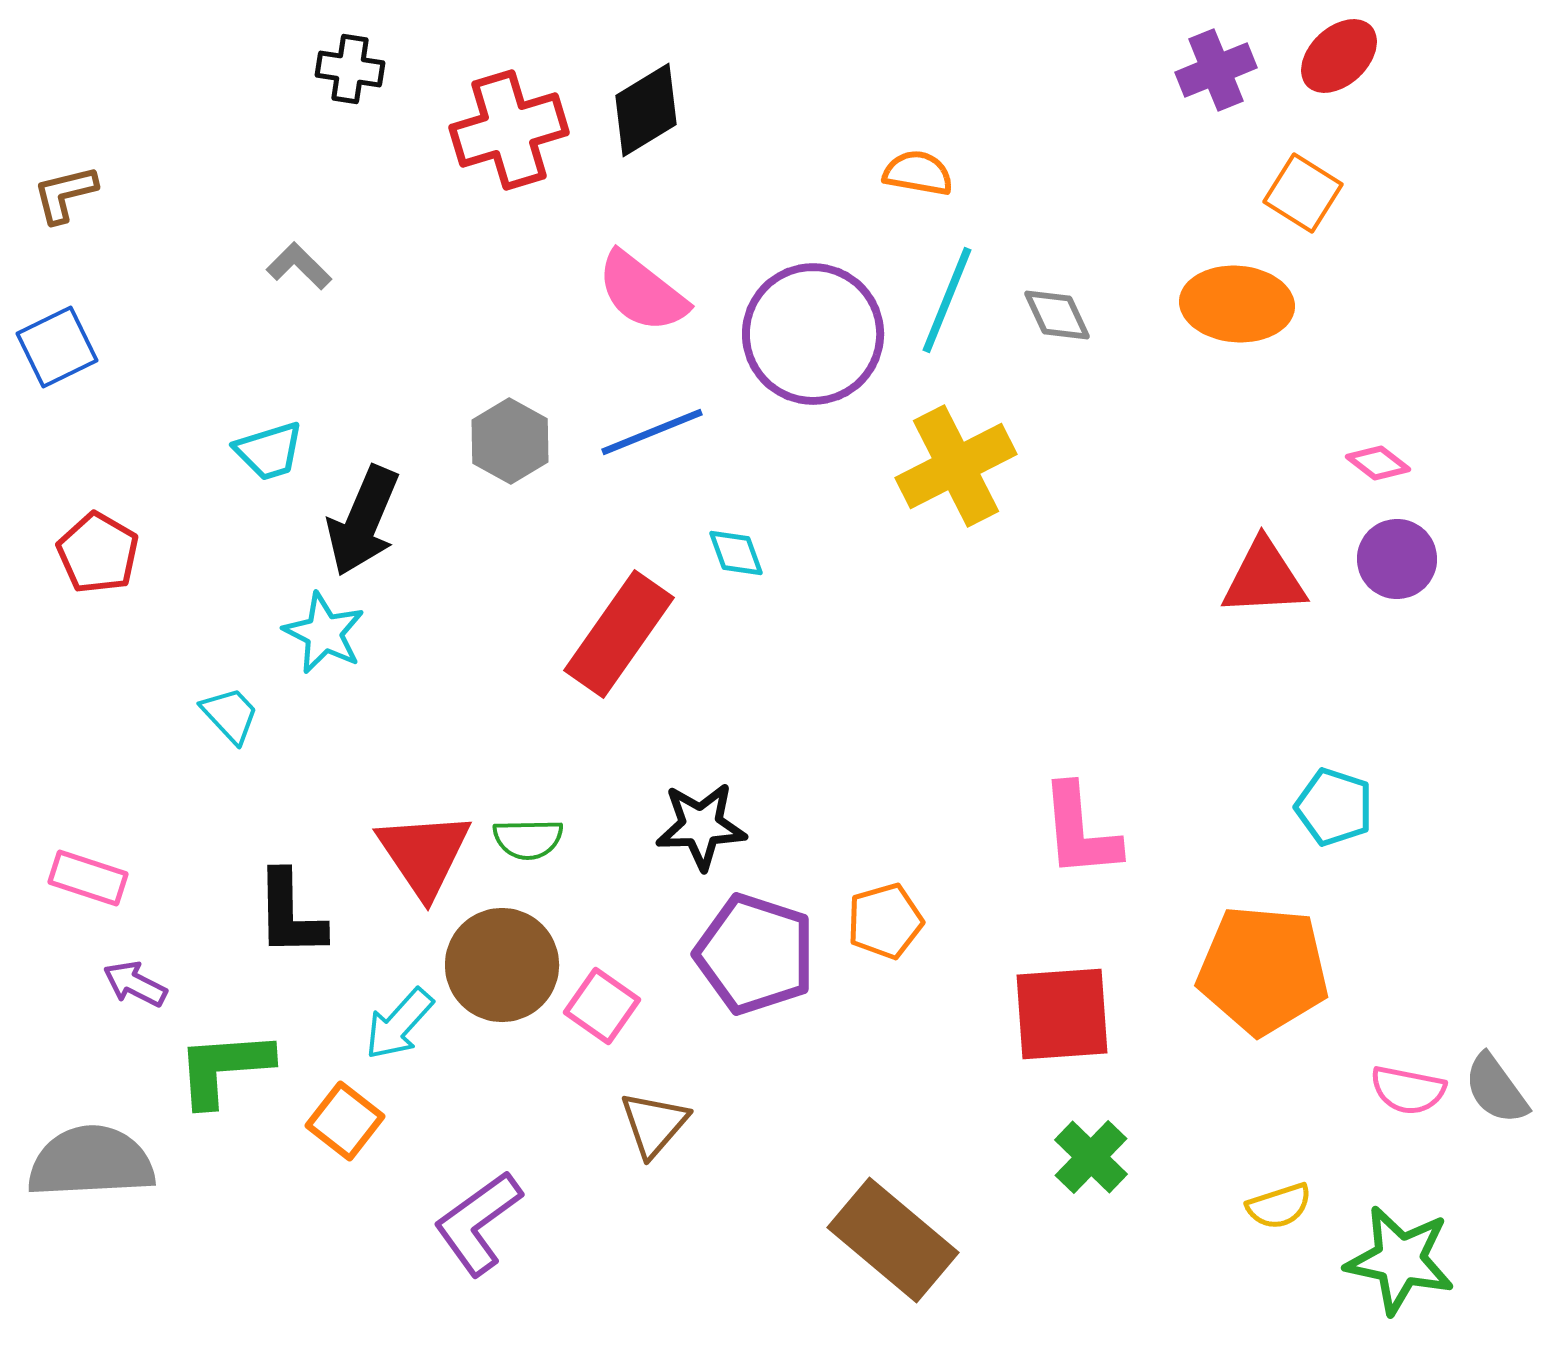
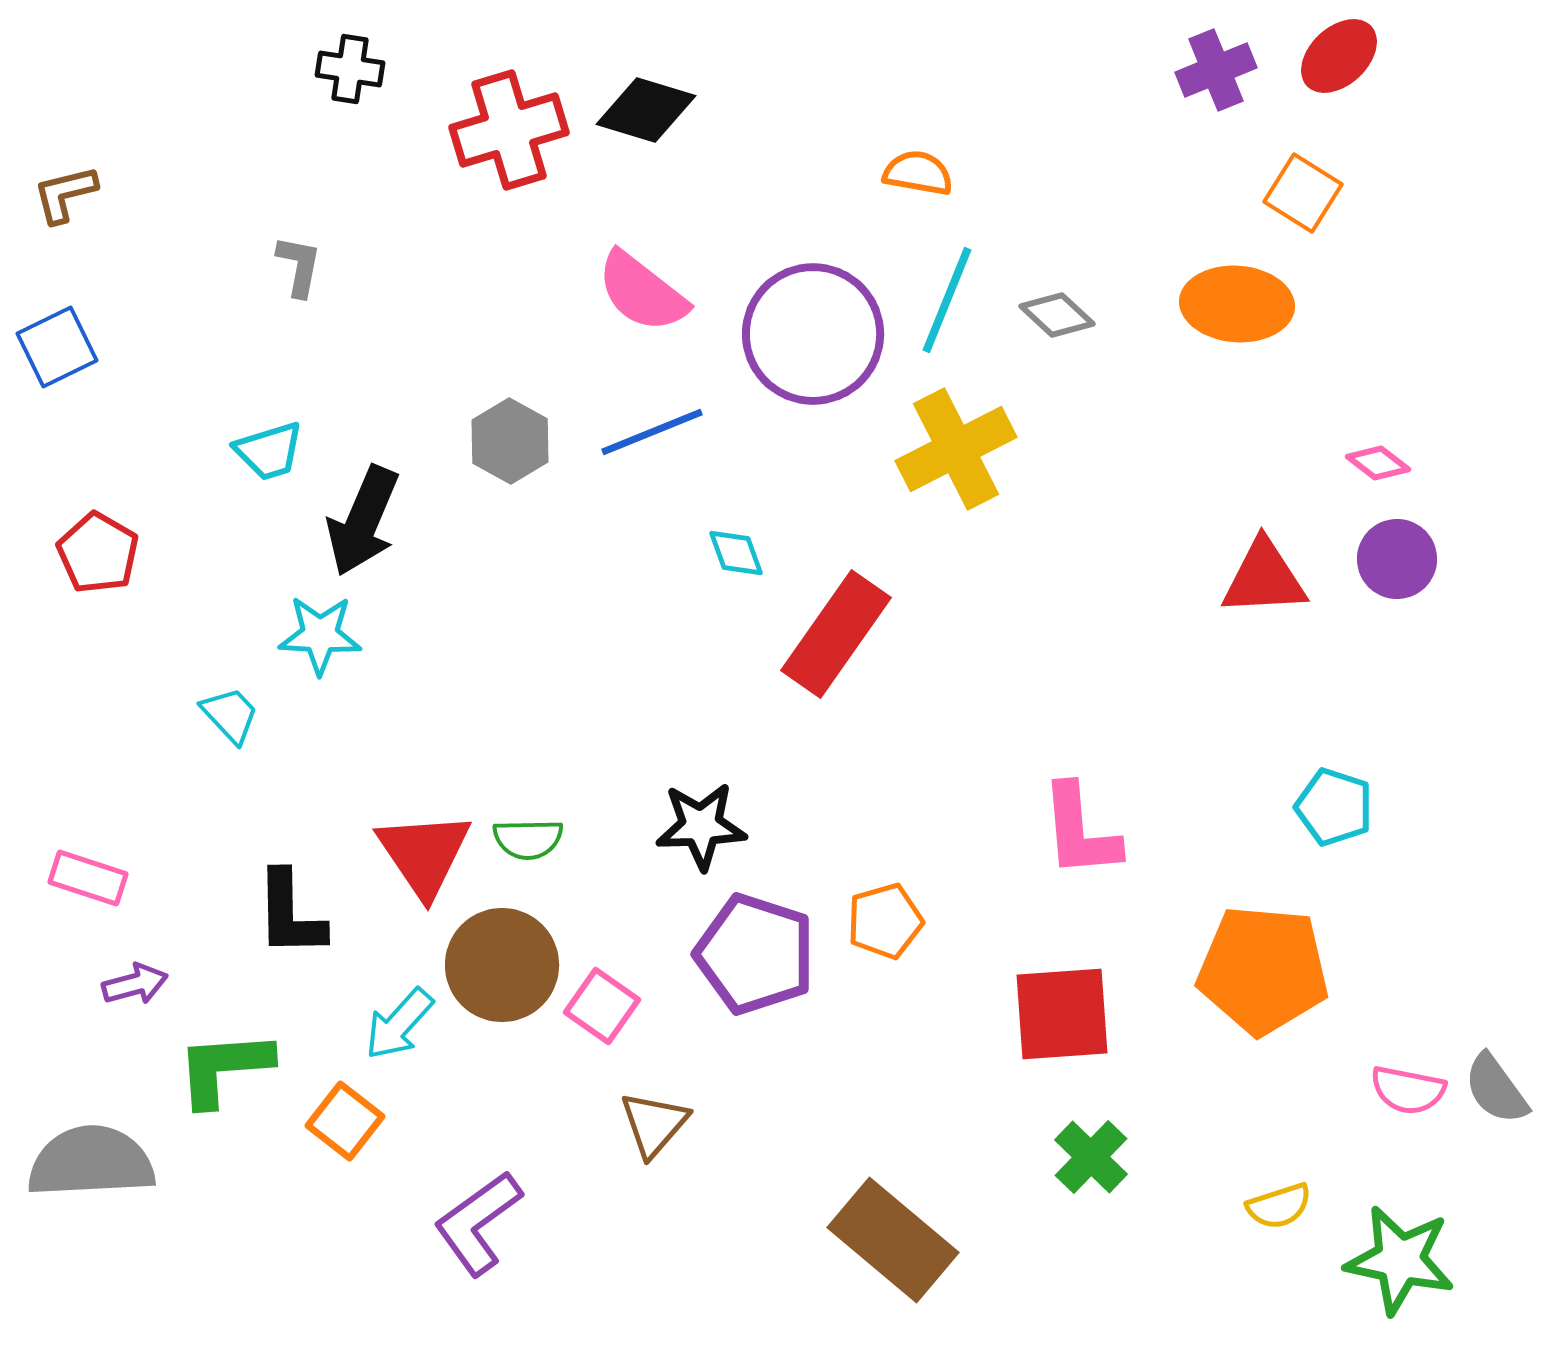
black diamond at (646, 110): rotated 48 degrees clockwise
gray L-shape at (299, 266): rotated 56 degrees clockwise
gray diamond at (1057, 315): rotated 22 degrees counterclockwise
yellow cross at (956, 466): moved 17 px up
cyan star at (324, 633): moved 4 px left, 2 px down; rotated 24 degrees counterclockwise
red rectangle at (619, 634): moved 217 px right
purple arrow at (135, 984): rotated 138 degrees clockwise
